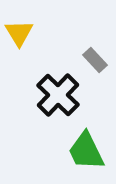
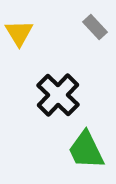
gray rectangle: moved 33 px up
green trapezoid: moved 1 px up
